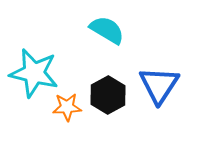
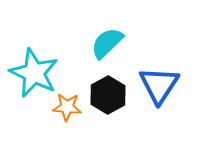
cyan semicircle: moved 13 px down; rotated 75 degrees counterclockwise
cyan star: rotated 12 degrees clockwise
orange star: rotated 8 degrees clockwise
